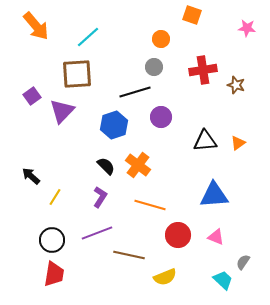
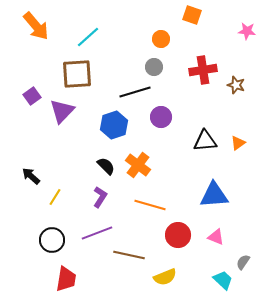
pink star: moved 3 px down
red trapezoid: moved 12 px right, 5 px down
